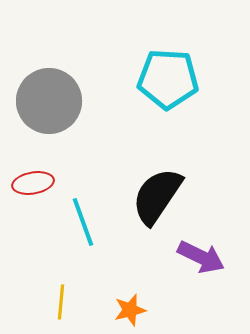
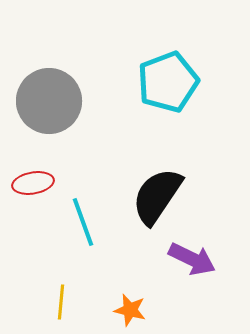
cyan pentagon: moved 3 px down; rotated 24 degrees counterclockwise
purple arrow: moved 9 px left, 2 px down
orange star: rotated 28 degrees clockwise
